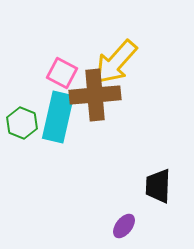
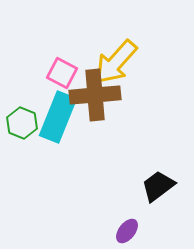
cyan rectangle: rotated 9 degrees clockwise
black trapezoid: rotated 51 degrees clockwise
purple ellipse: moved 3 px right, 5 px down
